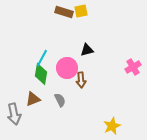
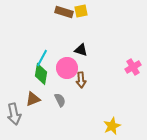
black triangle: moved 6 px left; rotated 32 degrees clockwise
